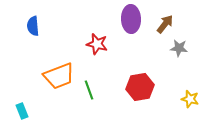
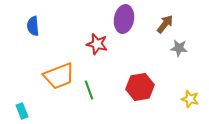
purple ellipse: moved 7 px left; rotated 12 degrees clockwise
